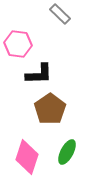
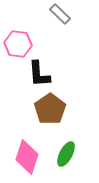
black L-shape: rotated 88 degrees clockwise
green ellipse: moved 1 px left, 2 px down
